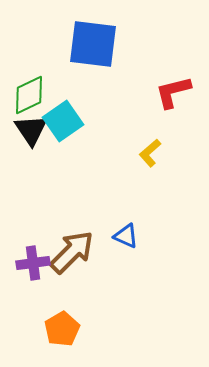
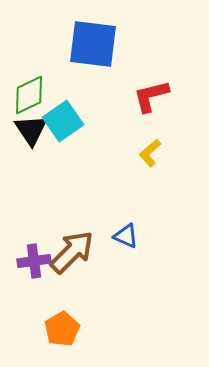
red L-shape: moved 22 px left, 4 px down
purple cross: moved 1 px right, 2 px up
